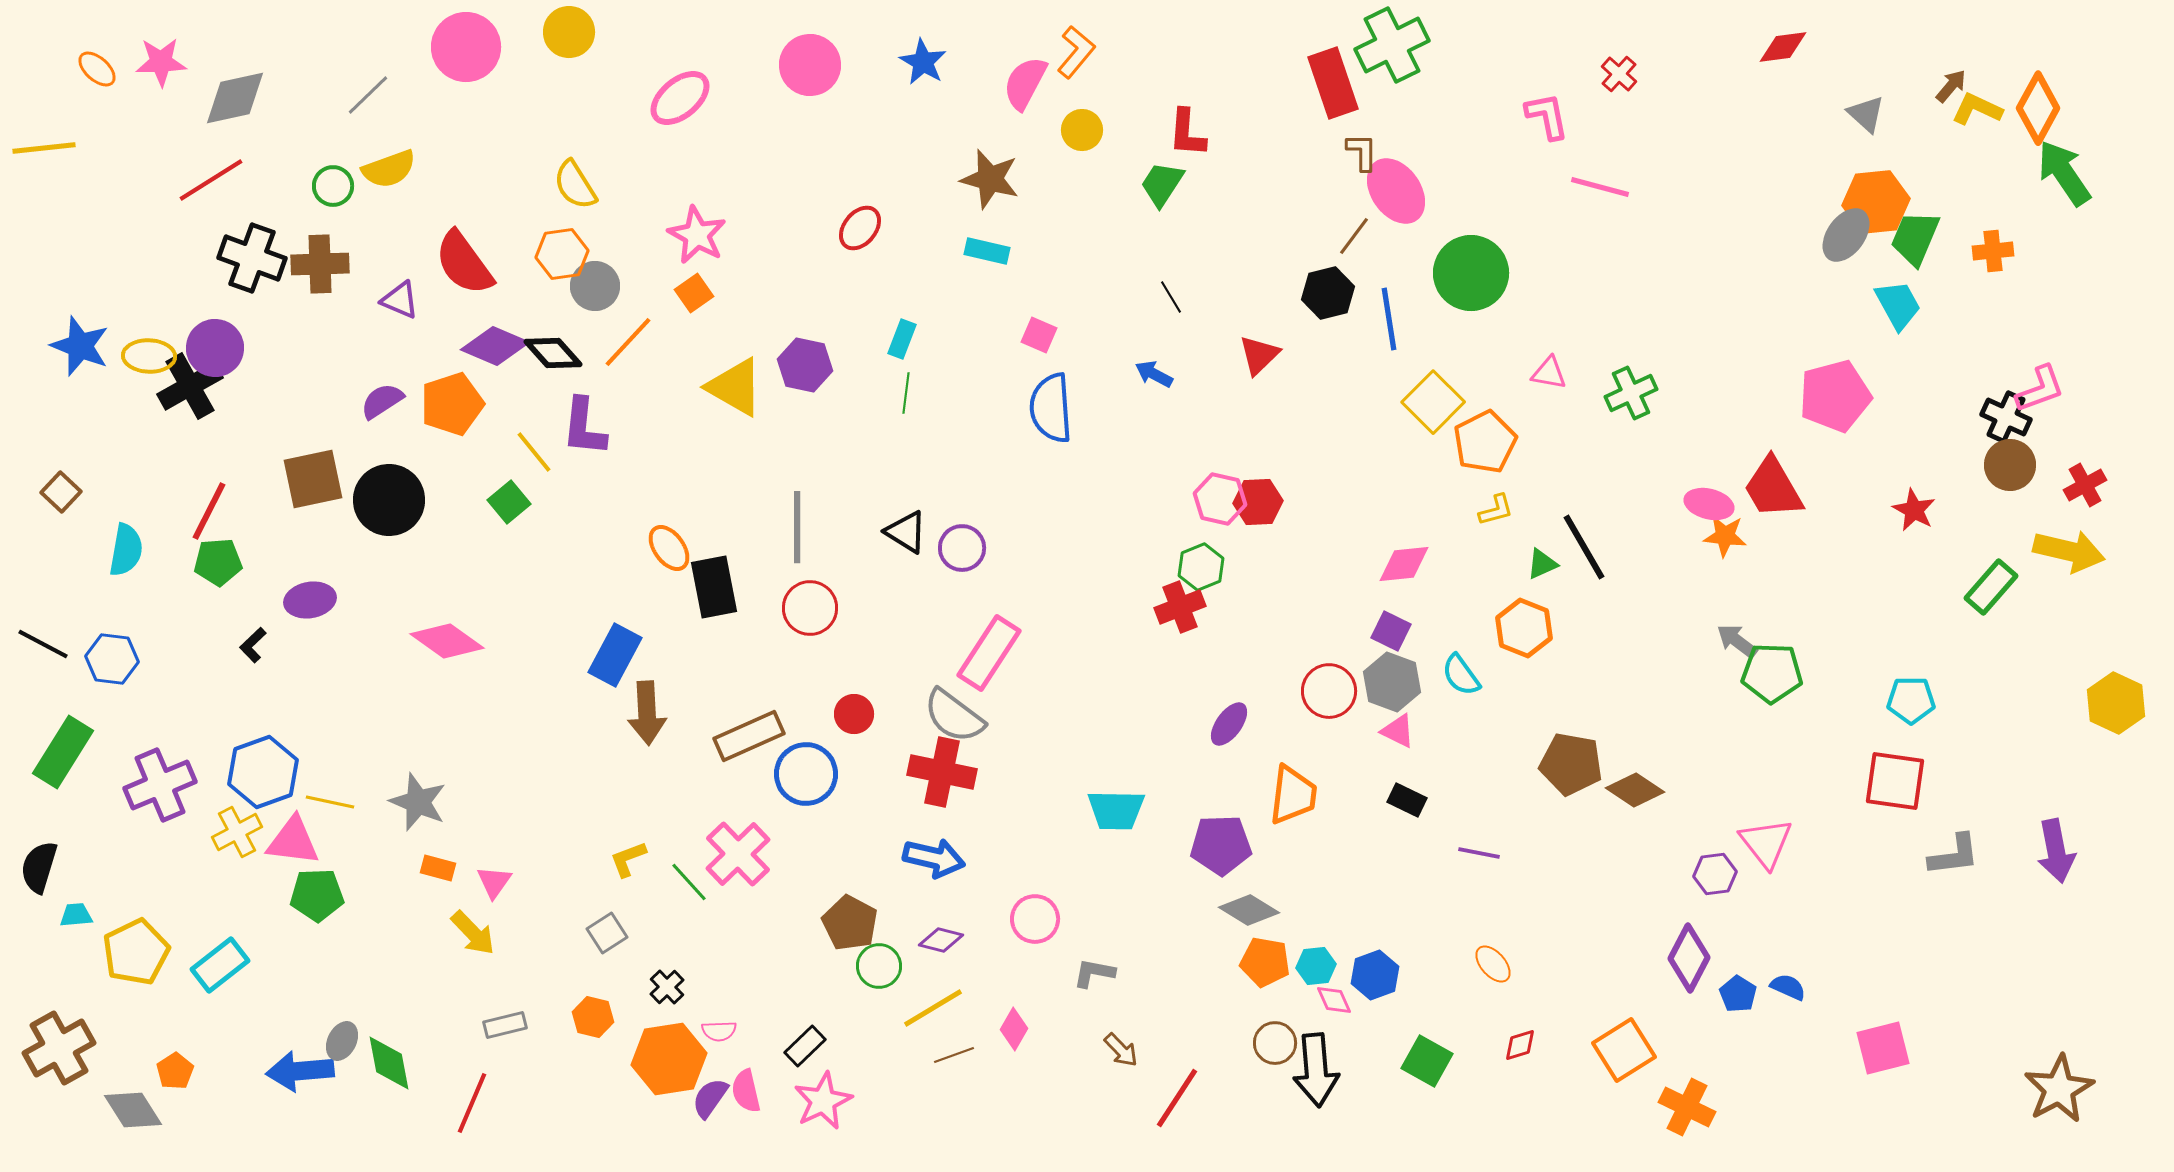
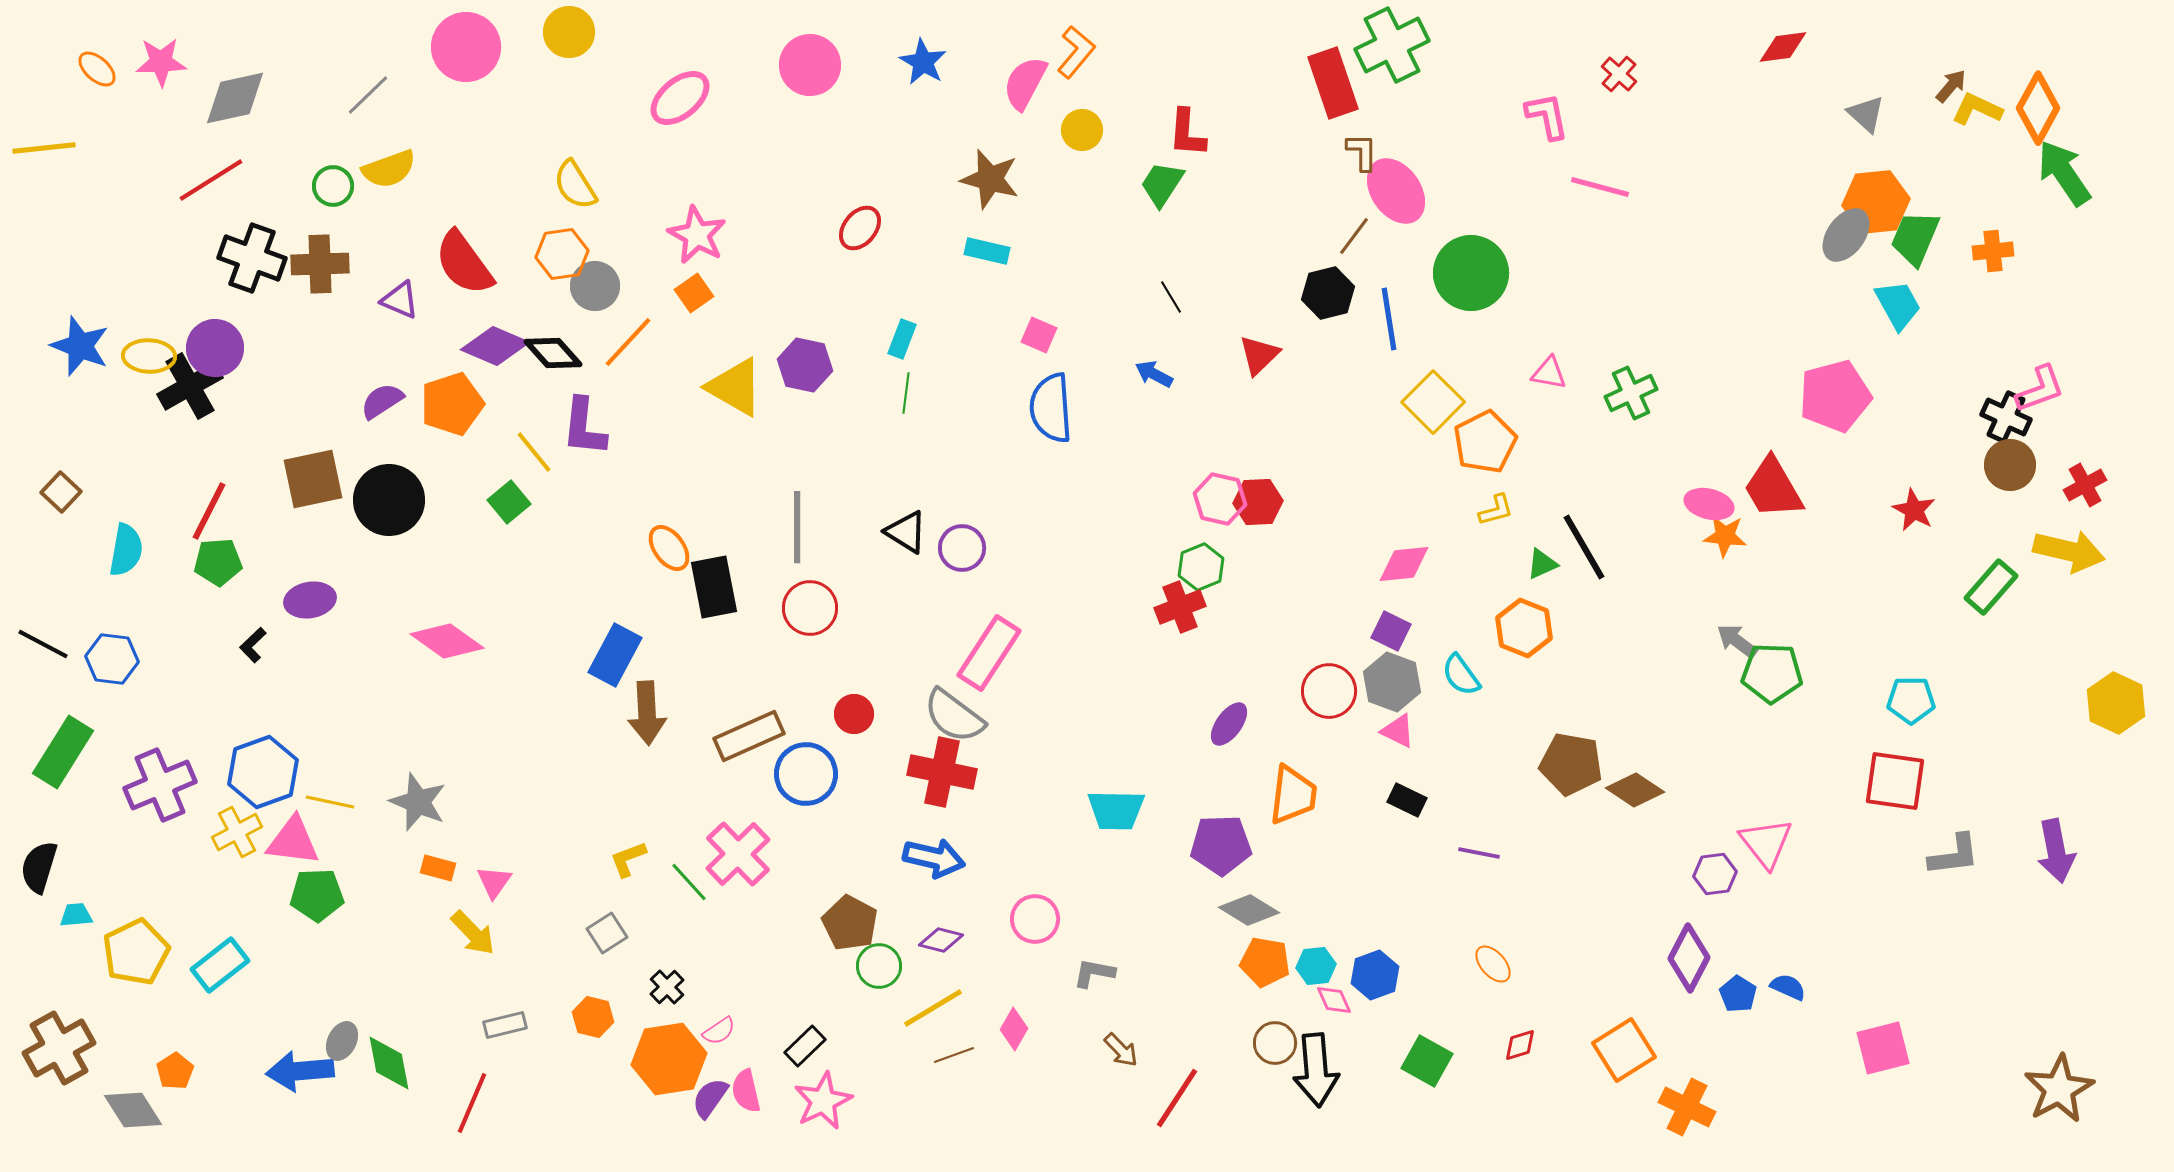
pink semicircle at (719, 1031): rotated 32 degrees counterclockwise
